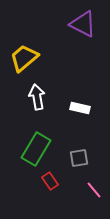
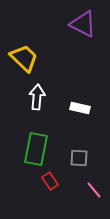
yellow trapezoid: rotated 84 degrees clockwise
white arrow: rotated 15 degrees clockwise
green rectangle: rotated 20 degrees counterclockwise
gray square: rotated 12 degrees clockwise
